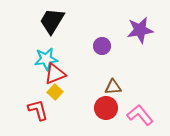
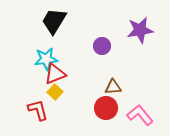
black trapezoid: moved 2 px right
